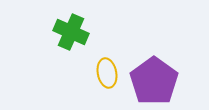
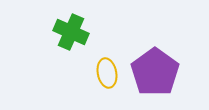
purple pentagon: moved 1 px right, 9 px up
